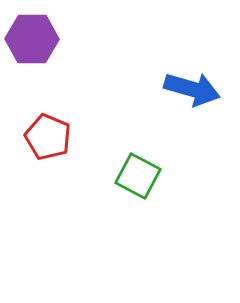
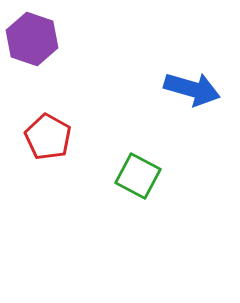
purple hexagon: rotated 18 degrees clockwise
red pentagon: rotated 6 degrees clockwise
